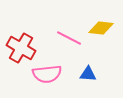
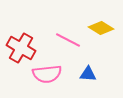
yellow diamond: rotated 25 degrees clockwise
pink line: moved 1 px left, 2 px down
